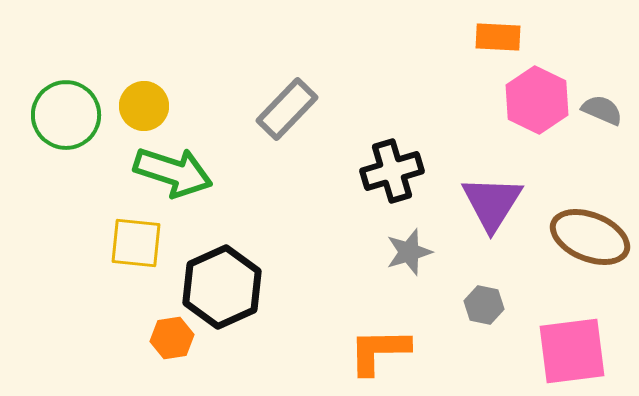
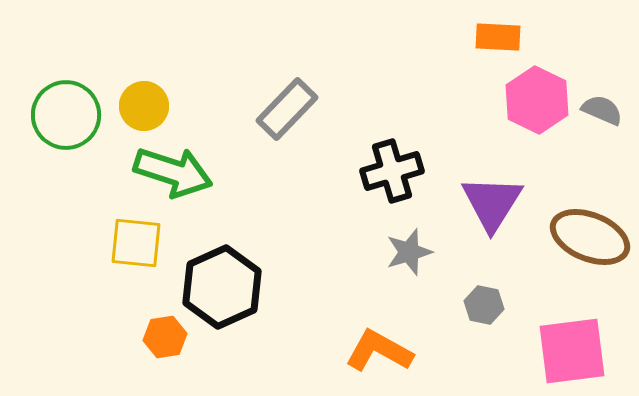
orange hexagon: moved 7 px left, 1 px up
orange L-shape: rotated 30 degrees clockwise
